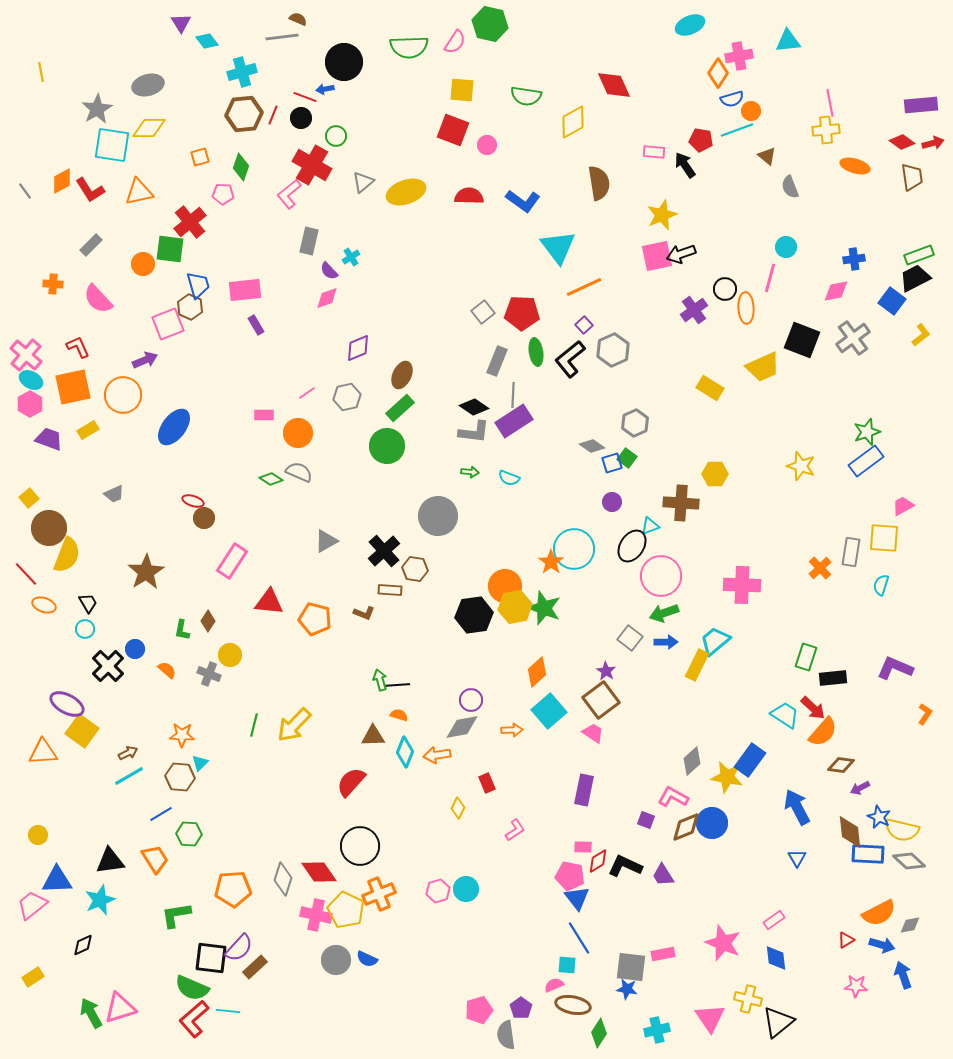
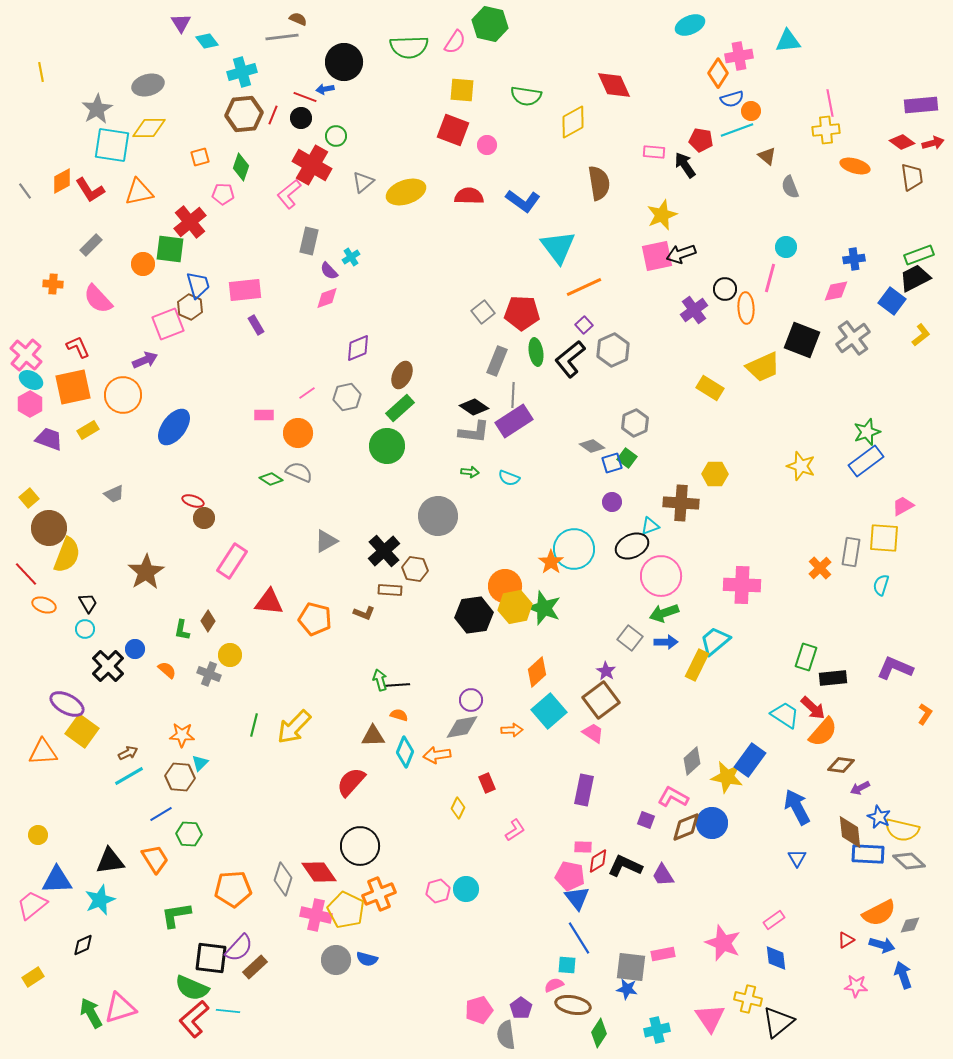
black ellipse at (632, 546): rotated 32 degrees clockwise
yellow arrow at (294, 725): moved 2 px down
blue semicircle at (367, 959): rotated 10 degrees counterclockwise
